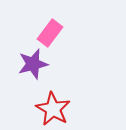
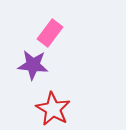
purple star: moved 1 px down; rotated 20 degrees clockwise
